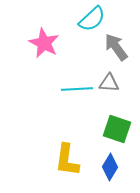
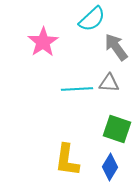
pink star: moved 1 px left, 1 px up; rotated 12 degrees clockwise
